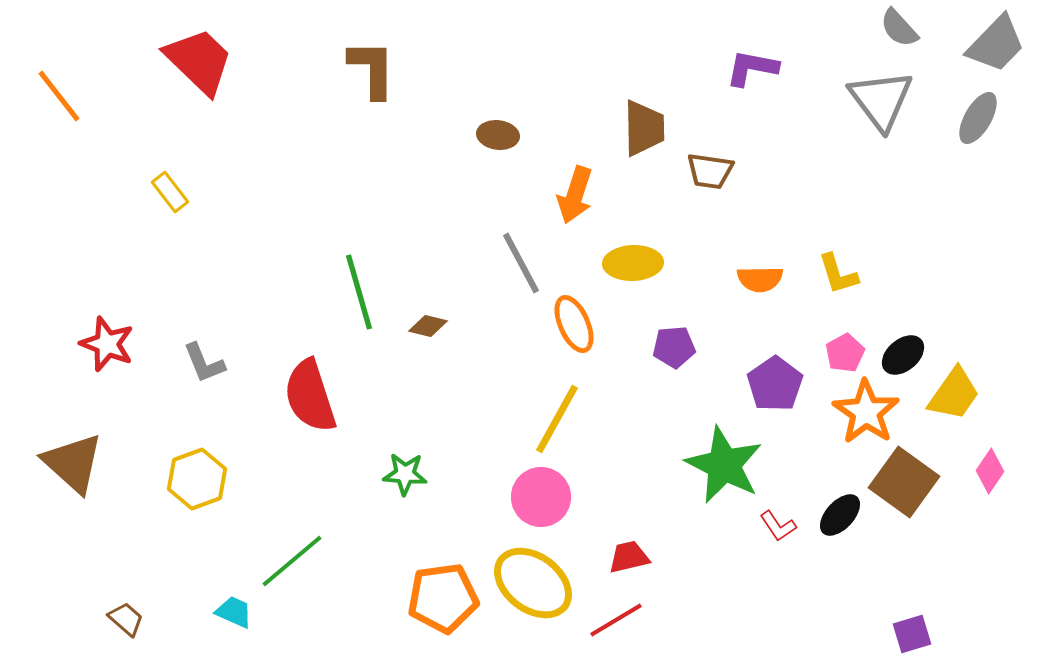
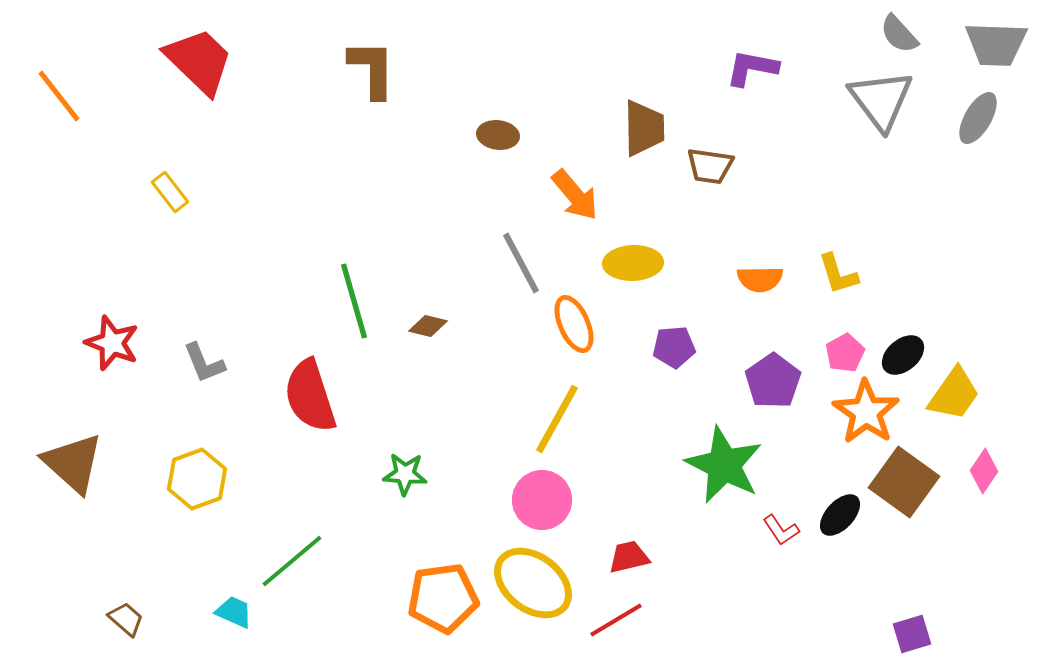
gray semicircle at (899, 28): moved 6 px down
gray trapezoid at (996, 44): rotated 48 degrees clockwise
brown trapezoid at (710, 171): moved 5 px up
orange arrow at (575, 195): rotated 58 degrees counterclockwise
green line at (359, 292): moved 5 px left, 9 px down
red star at (107, 344): moved 5 px right, 1 px up
purple pentagon at (775, 384): moved 2 px left, 3 px up
pink diamond at (990, 471): moved 6 px left
pink circle at (541, 497): moved 1 px right, 3 px down
red L-shape at (778, 526): moved 3 px right, 4 px down
